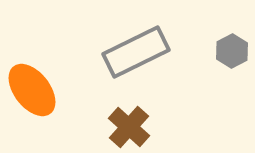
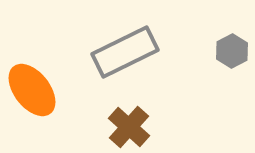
gray rectangle: moved 11 px left
